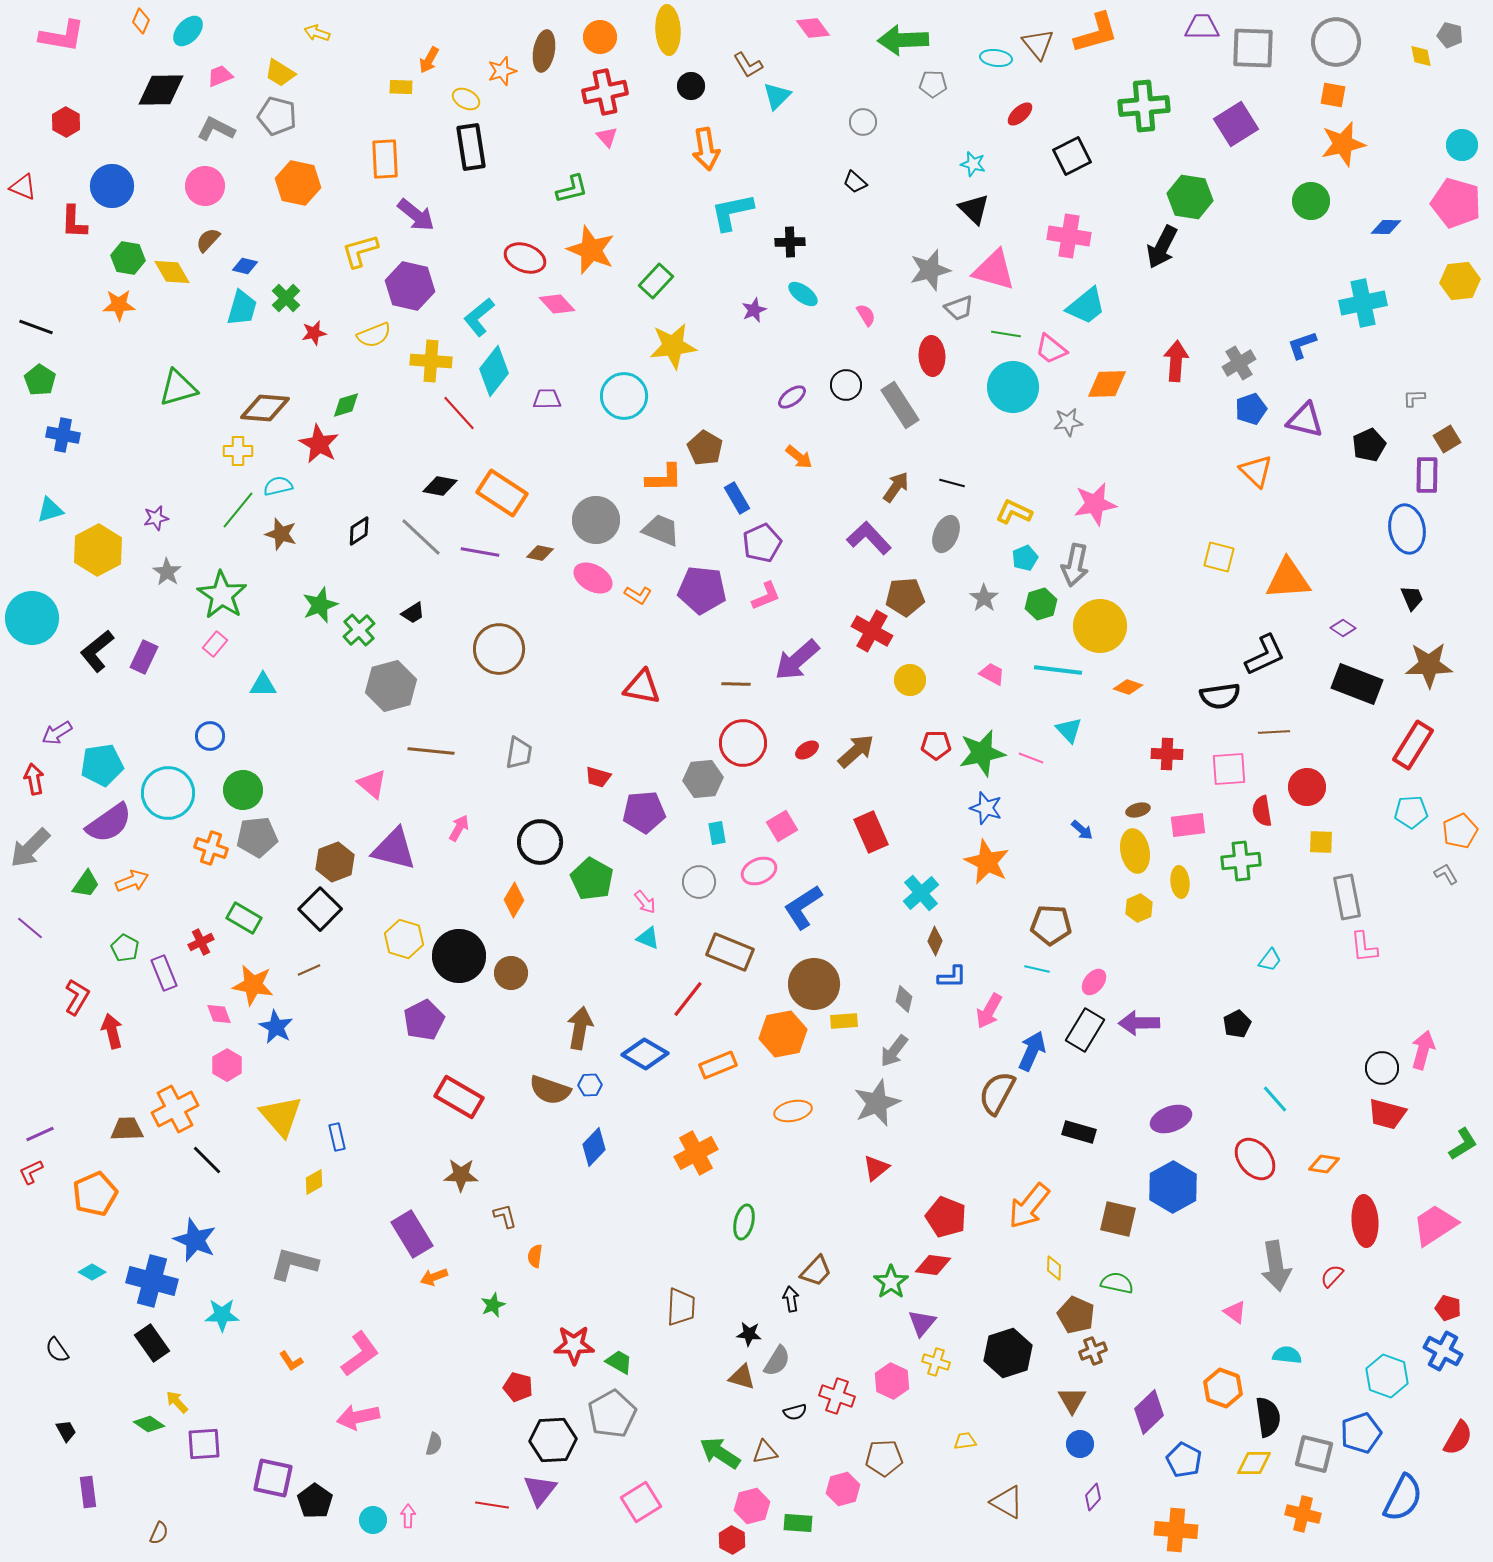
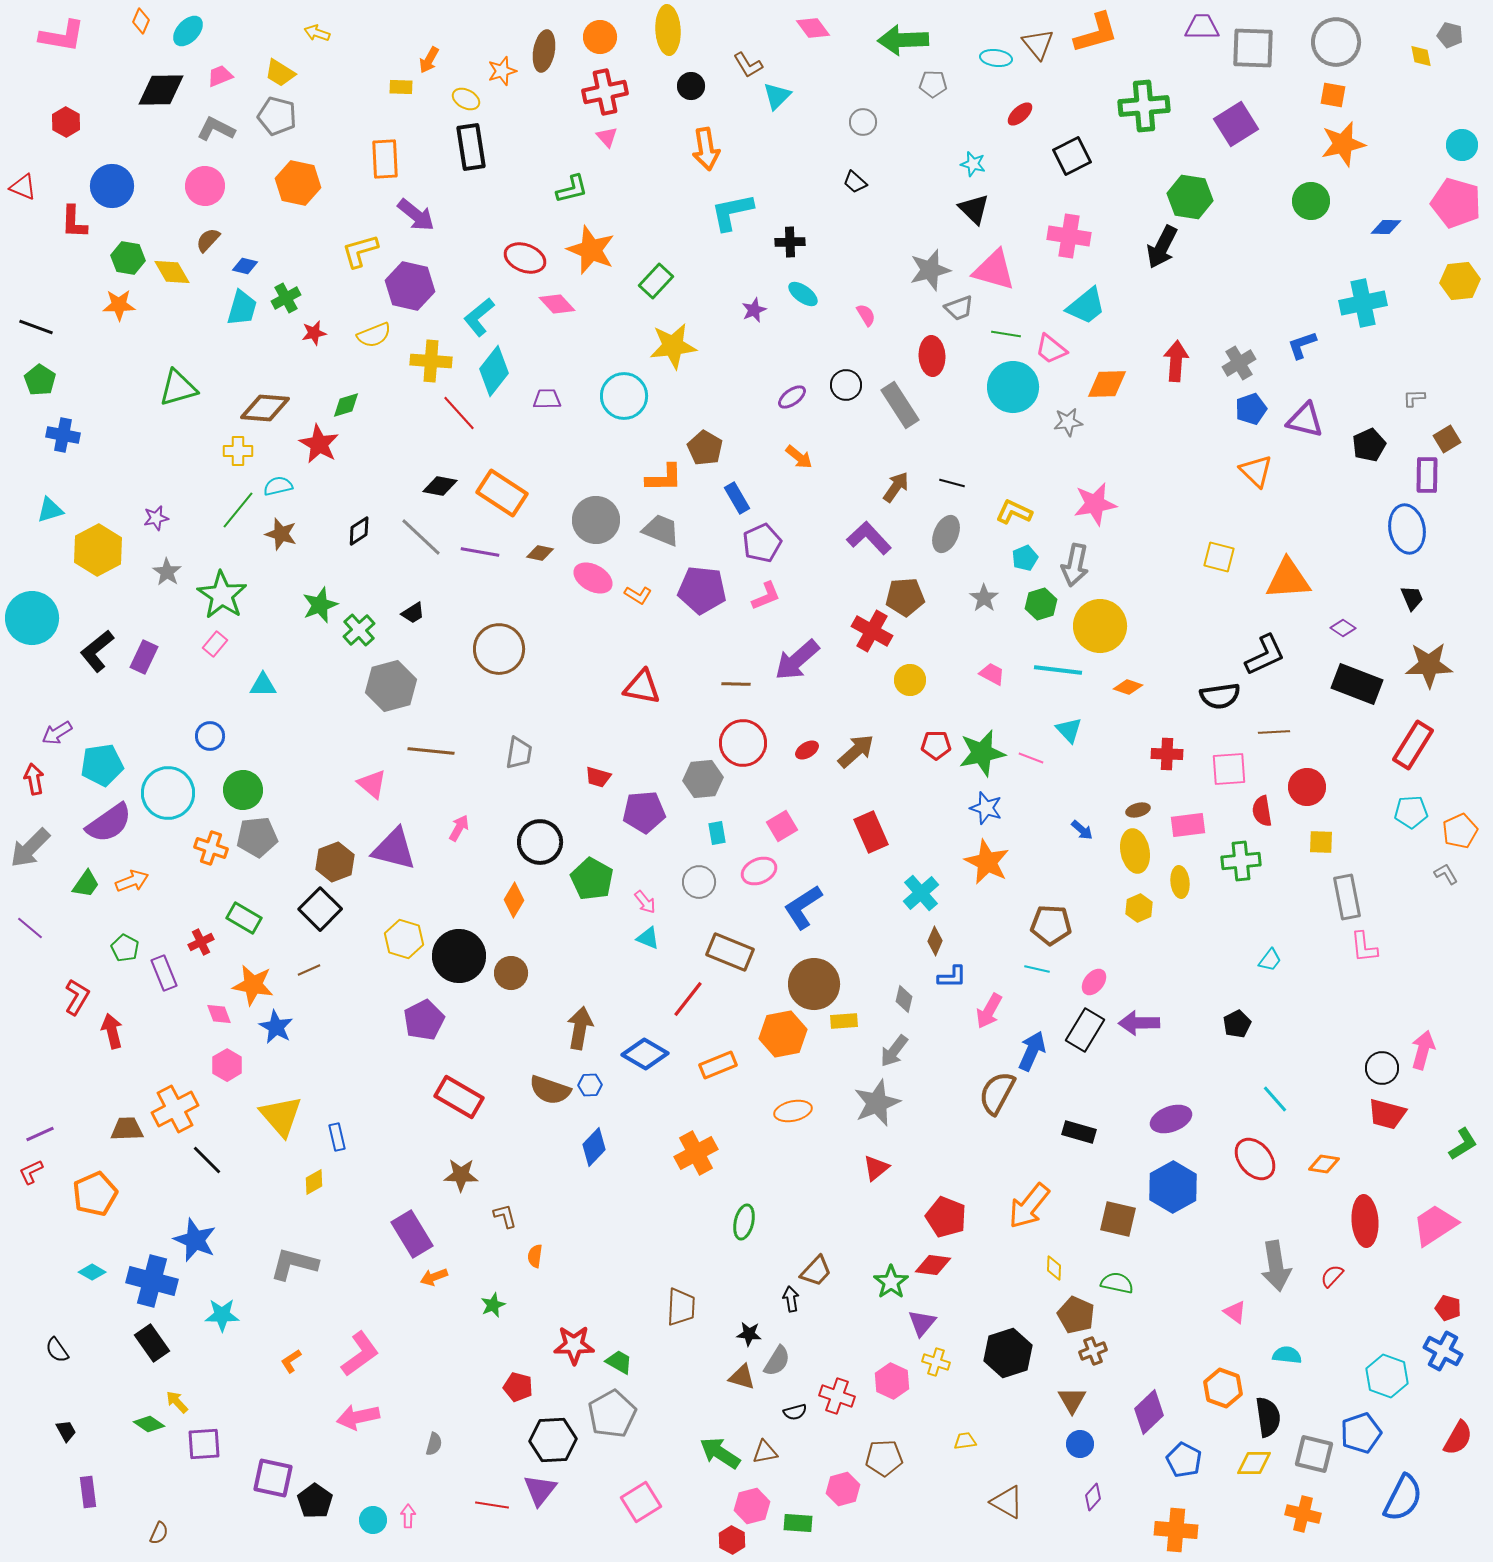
green cross at (286, 298): rotated 16 degrees clockwise
orange L-shape at (291, 1361): rotated 90 degrees clockwise
